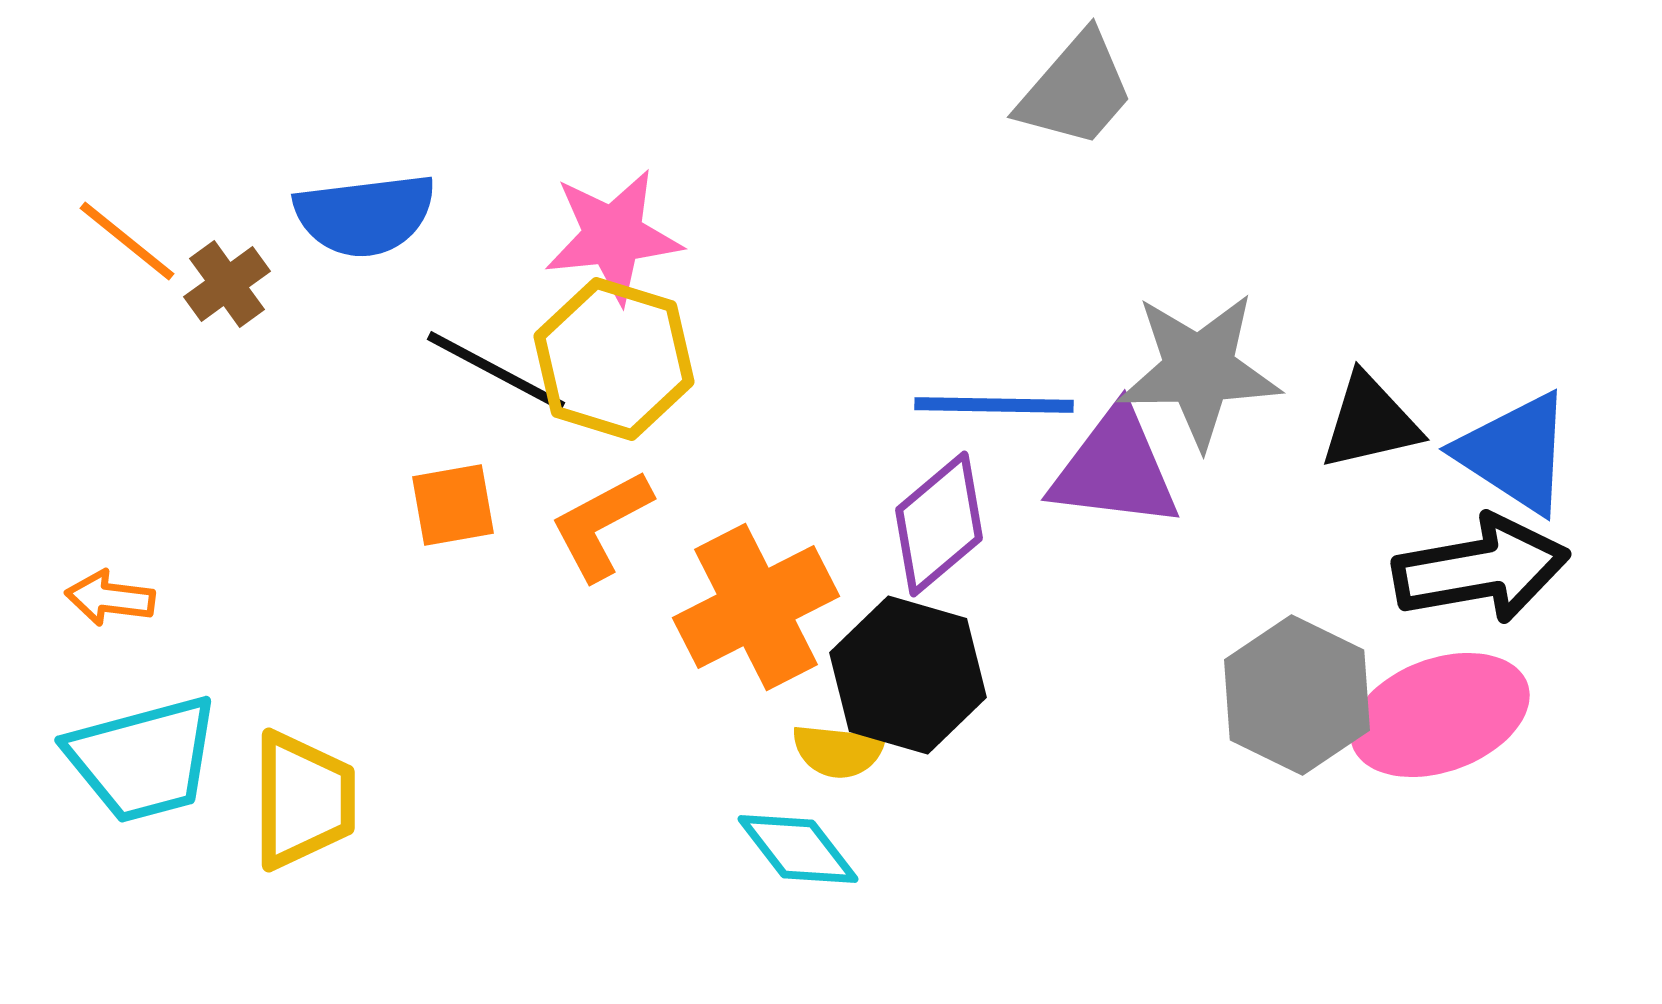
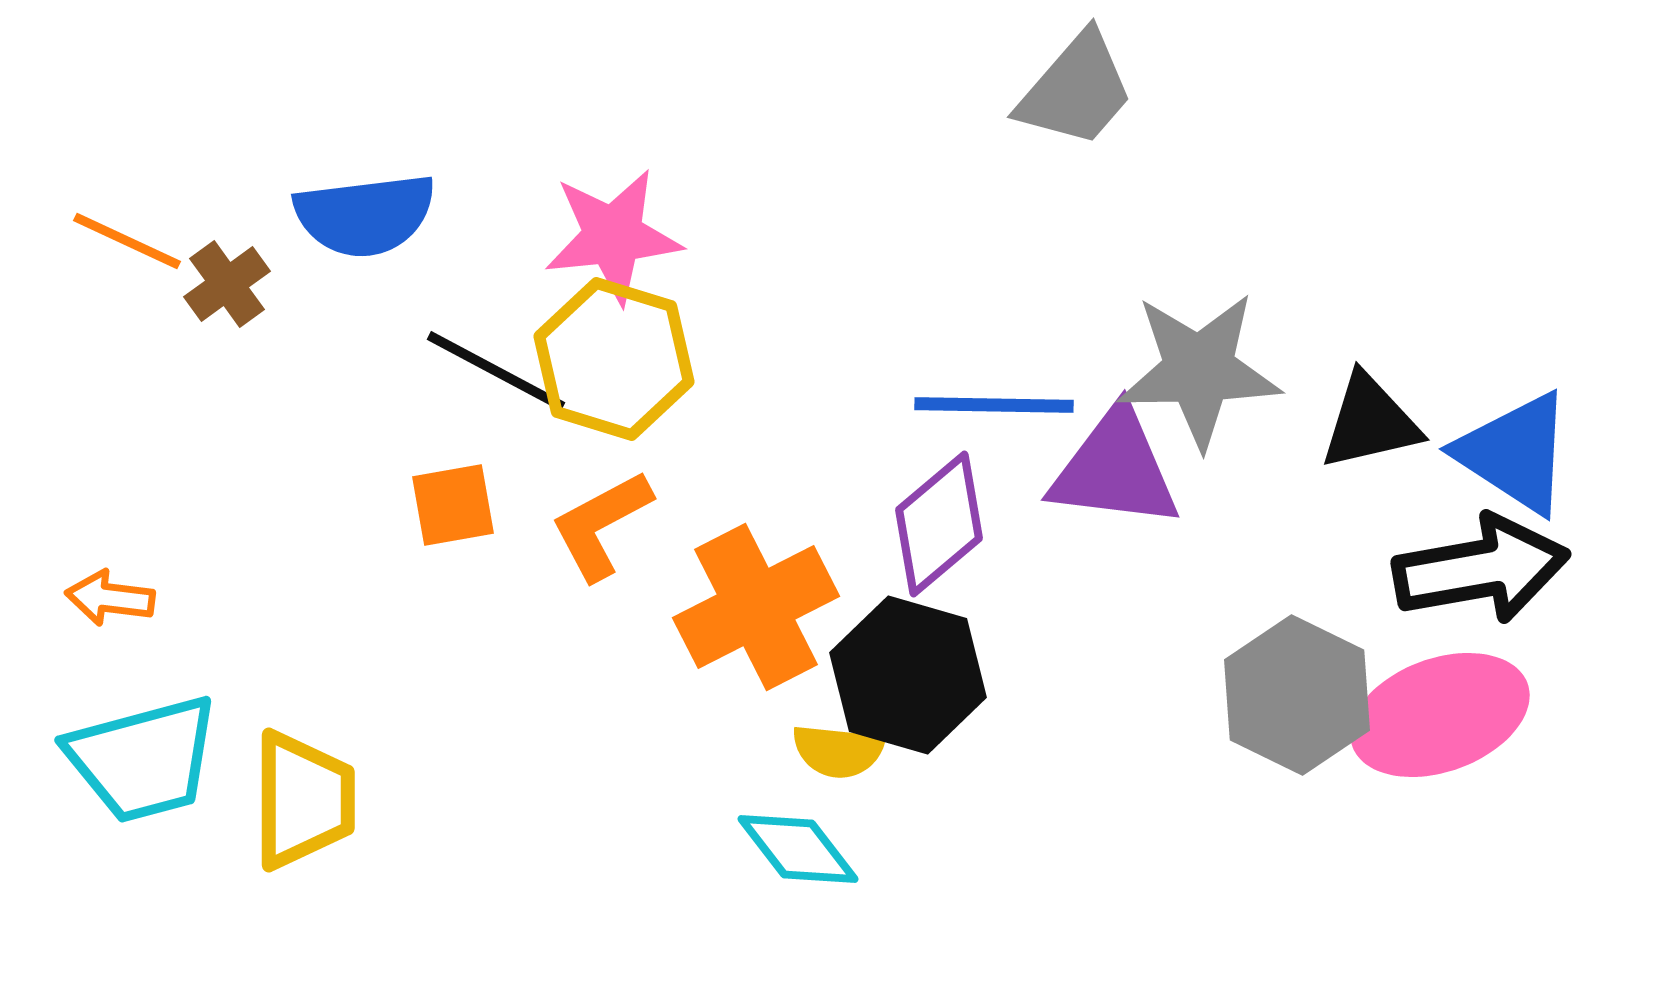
orange line: rotated 14 degrees counterclockwise
